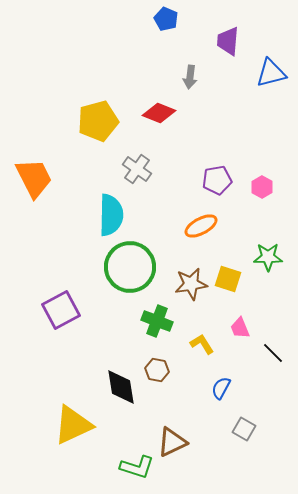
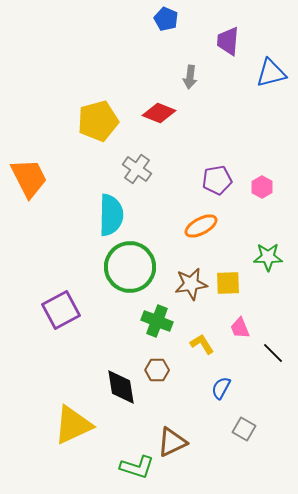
orange trapezoid: moved 5 px left
yellow square: moved 4 px down; rotated 20 degrees counterclockwise
brown hexagon: rotated 10 degrees counterclockwise
